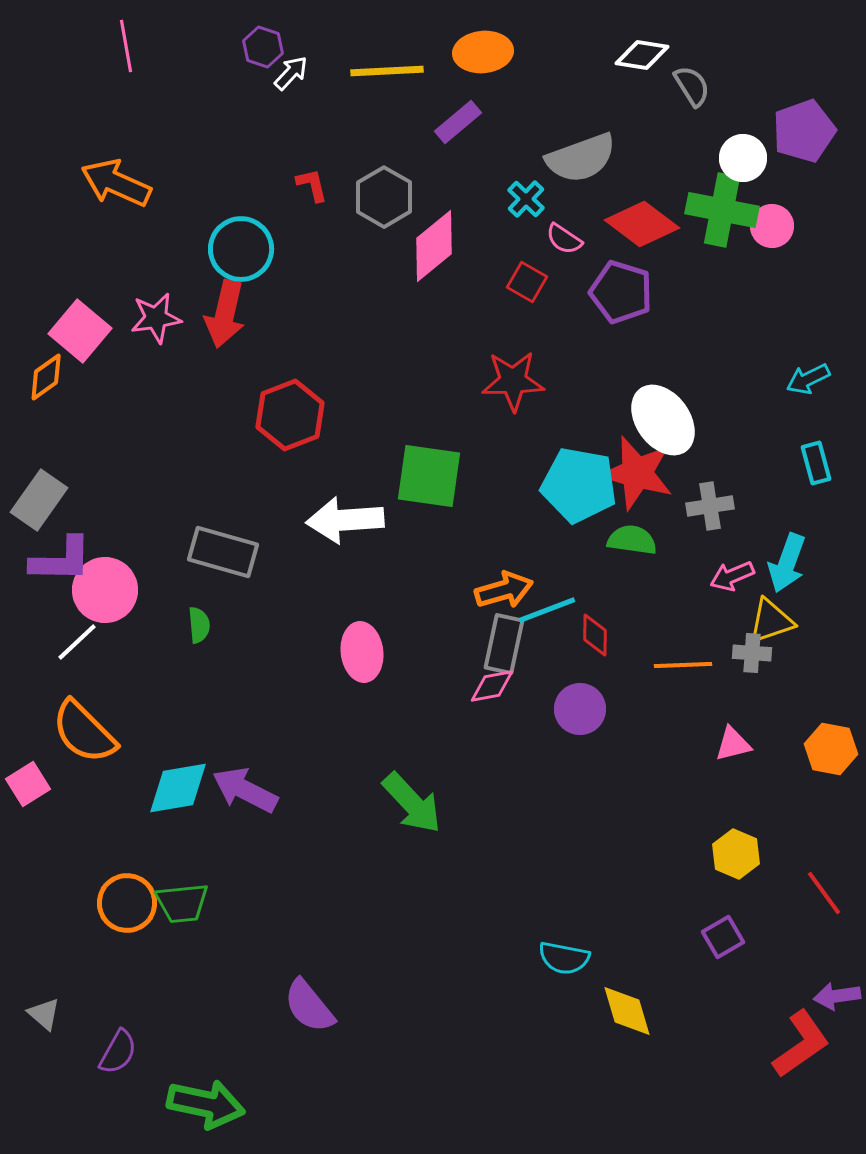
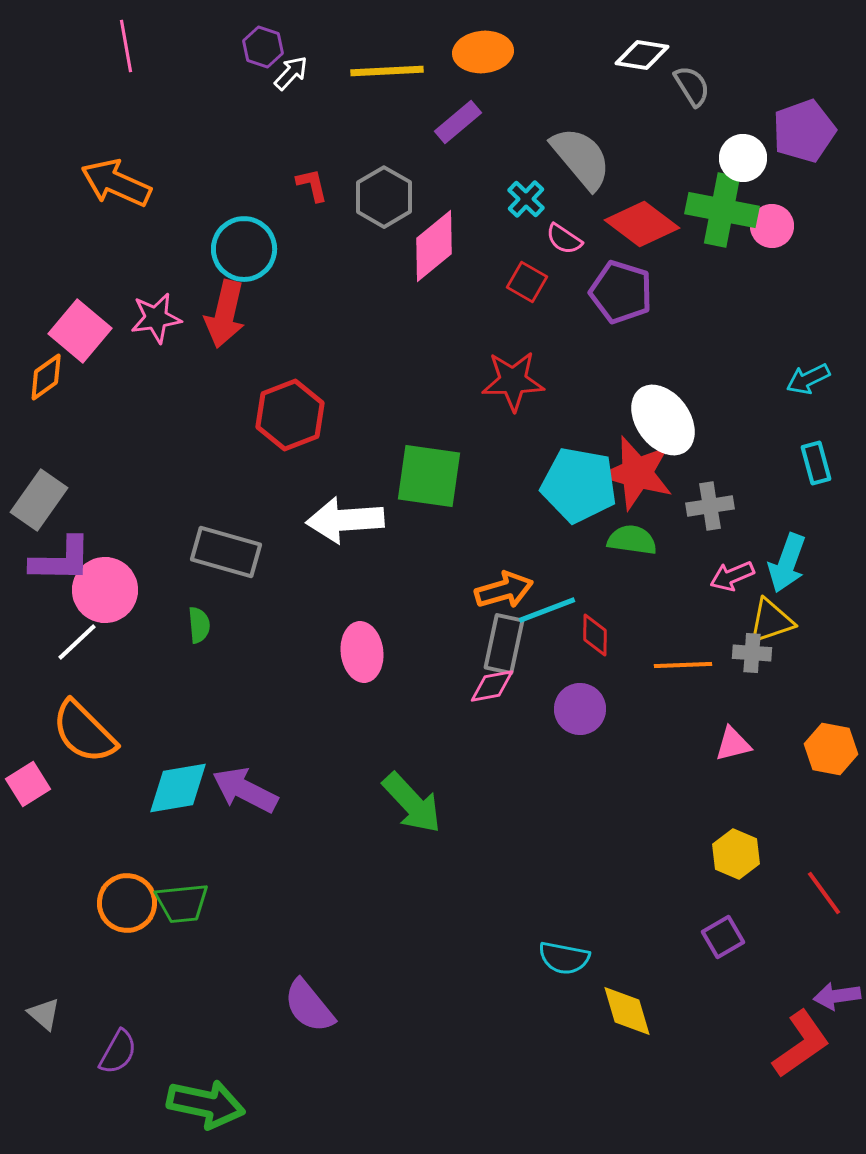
gray semicircle at (581, 158): rotated 110 degrees counterclockwise
cyan circle at (241, 249): moved 3 px right
gray rectangle at (223, 552): moved 3 px right
